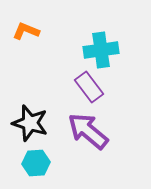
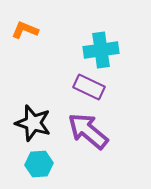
orange L-shape: moved 1 px left, 1 px up
purple rectangle: rotated 28 degrees counterclockwise
black star: moved 3 px right
cyan hexagon: moved 3 px right, 1 px down
